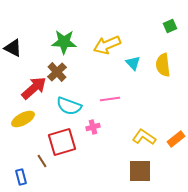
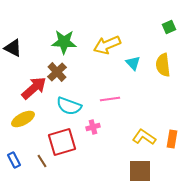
green square: moved 1 px left, 1 px down
orange rectangle: moved 4 px left; rotated 42 degrees counterclockwise
blue rectangle: moved 7 px left, 17 px up; rotated 14 degrees counterclockwise
